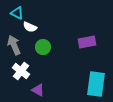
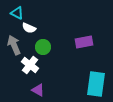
white semicircle: moved 1 px left, 1 px down
purple rectangle: moved 3 px left
white cross: moved 9 px right, 6 px up
